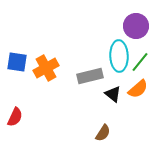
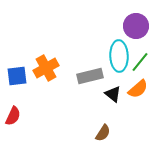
blue square: moved 14 px down; rotated 15 degrees counterclockwise
red semicircle: moved 2 px left, 1 px up
